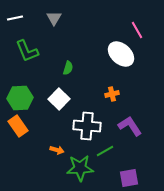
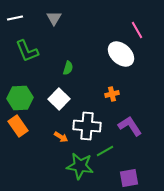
orange arrow: moved 4 px right, 13 px up; rotated 16 degrees clockwise
green star: moved 2 px up; rotated 12 degrees clockwise
